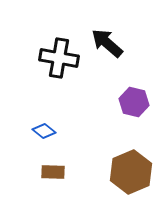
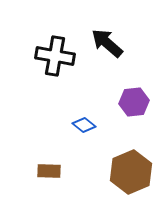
black cross: moved 4 px left, 2 px up
purple hexagon: rotated 20 degrees counterclockwise
blue diamond: moved 40 px right, 6 px up
brown rectangle: moved 4 px left, 1 px up
